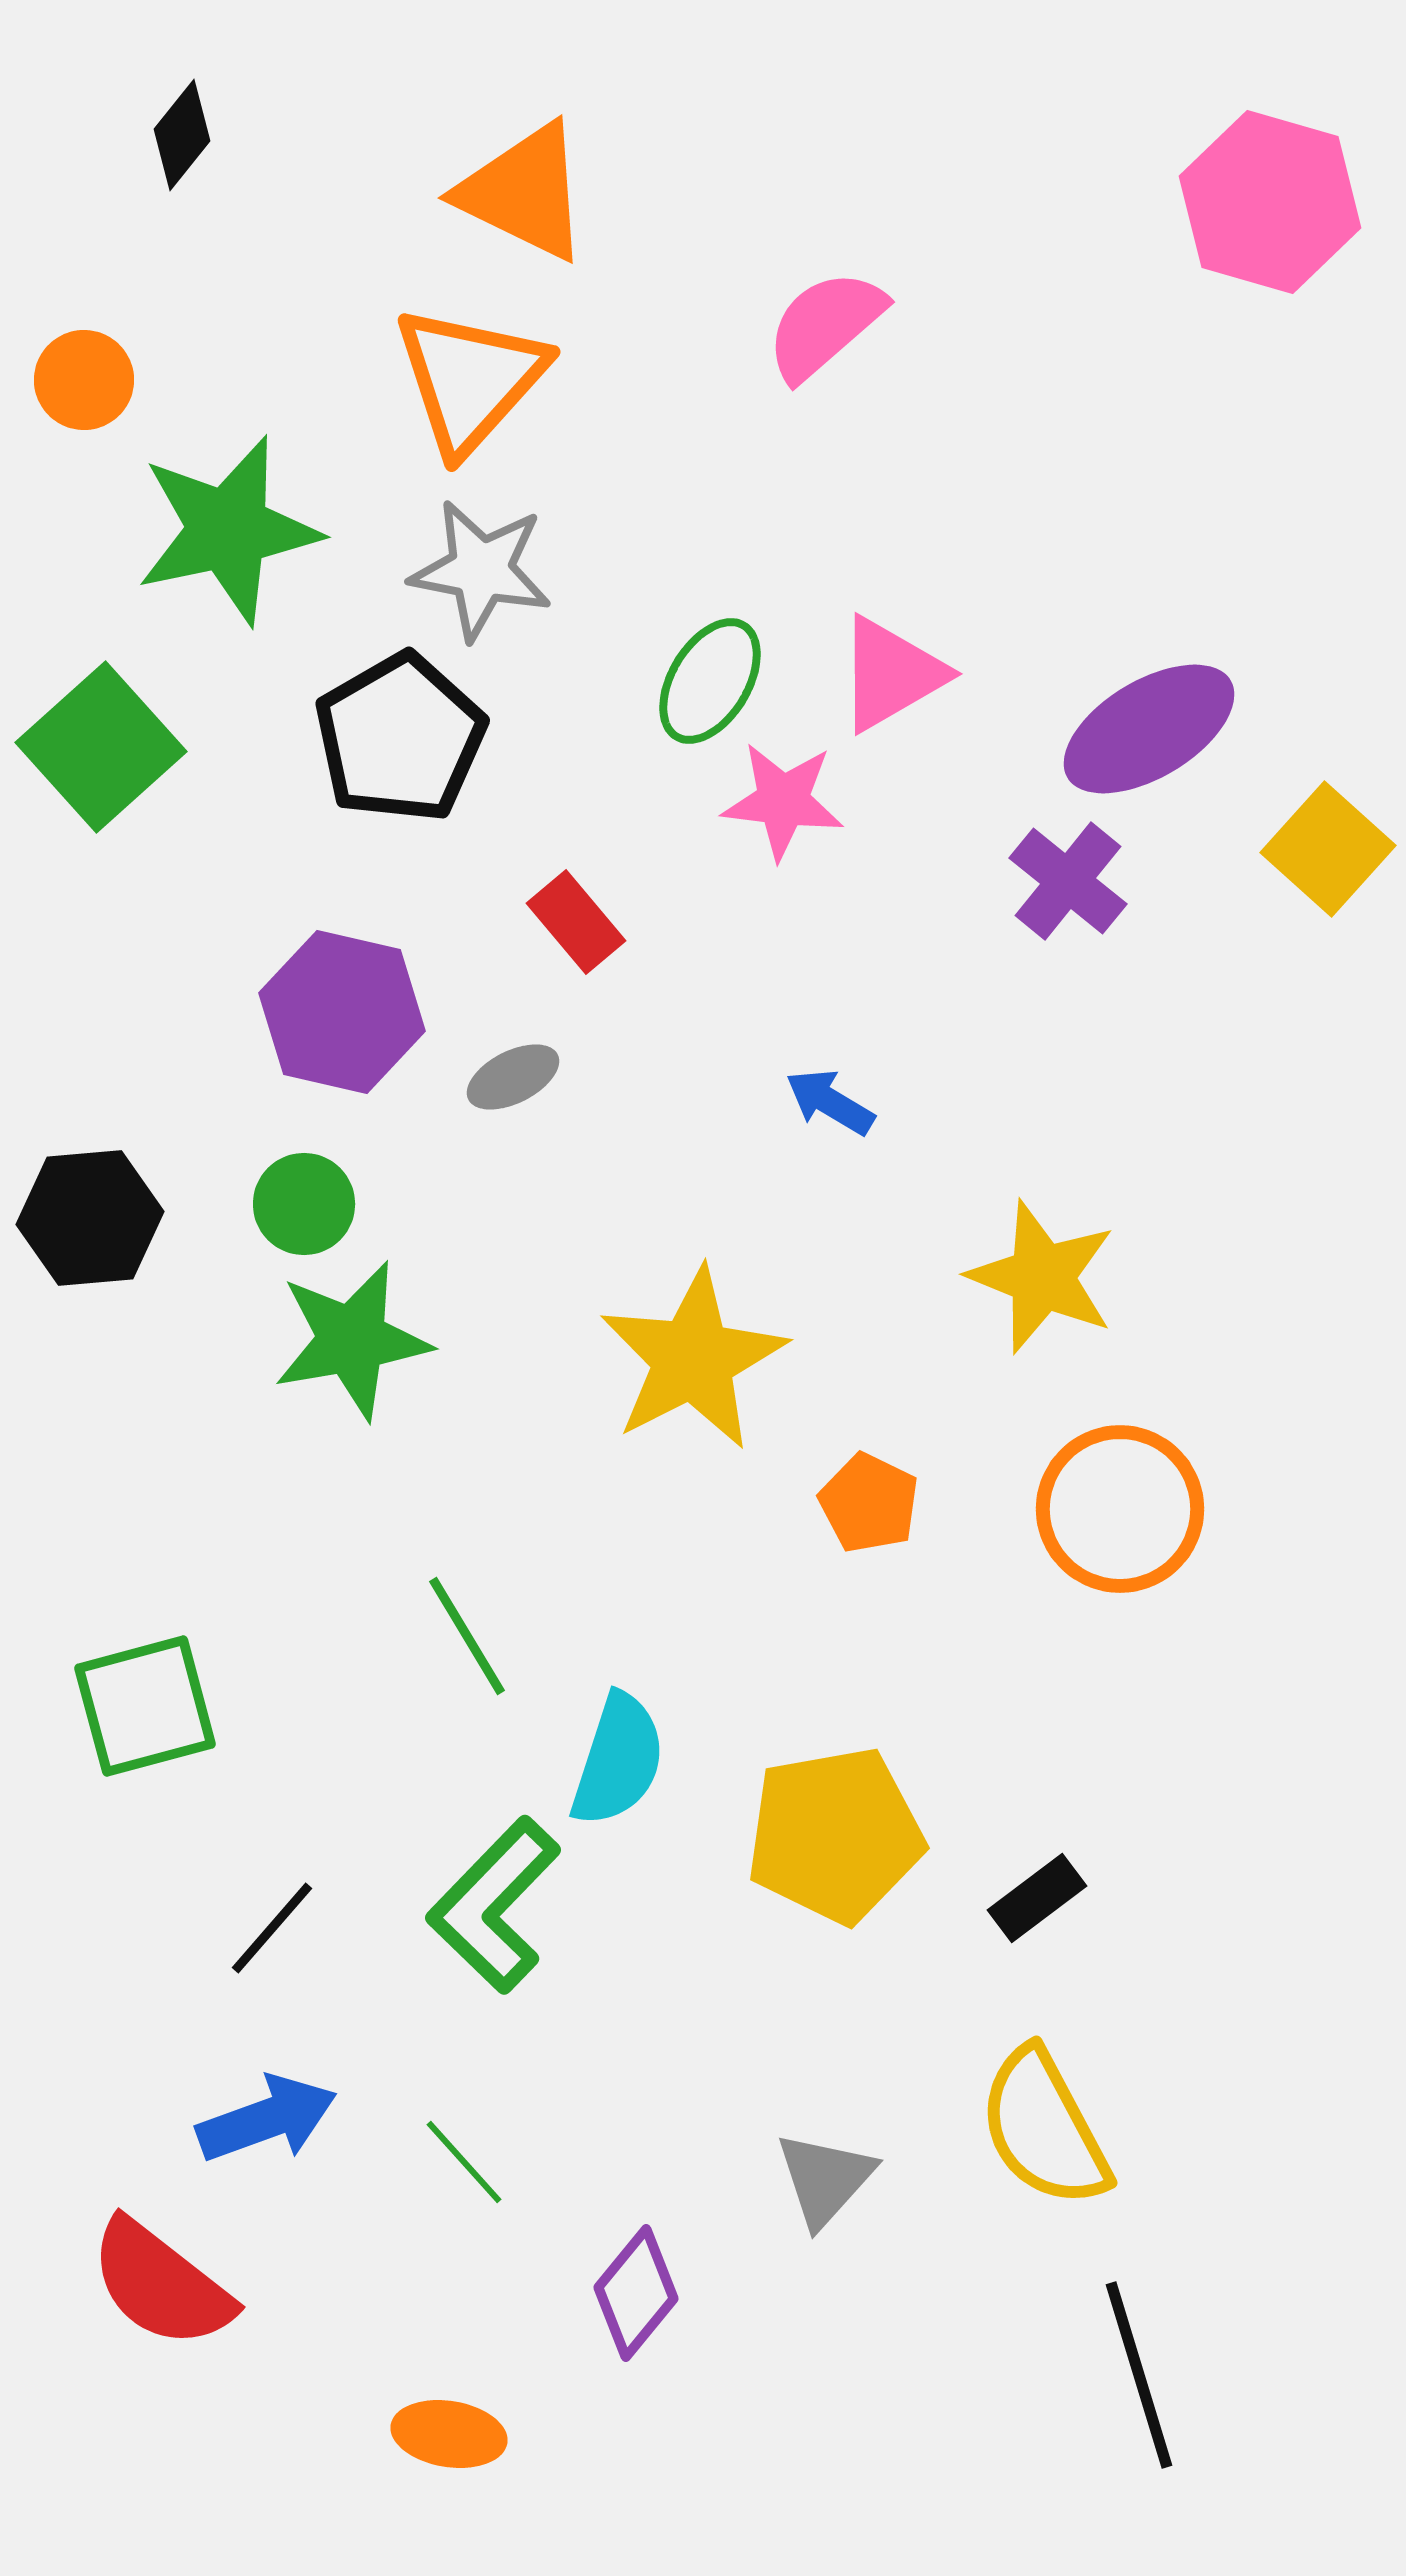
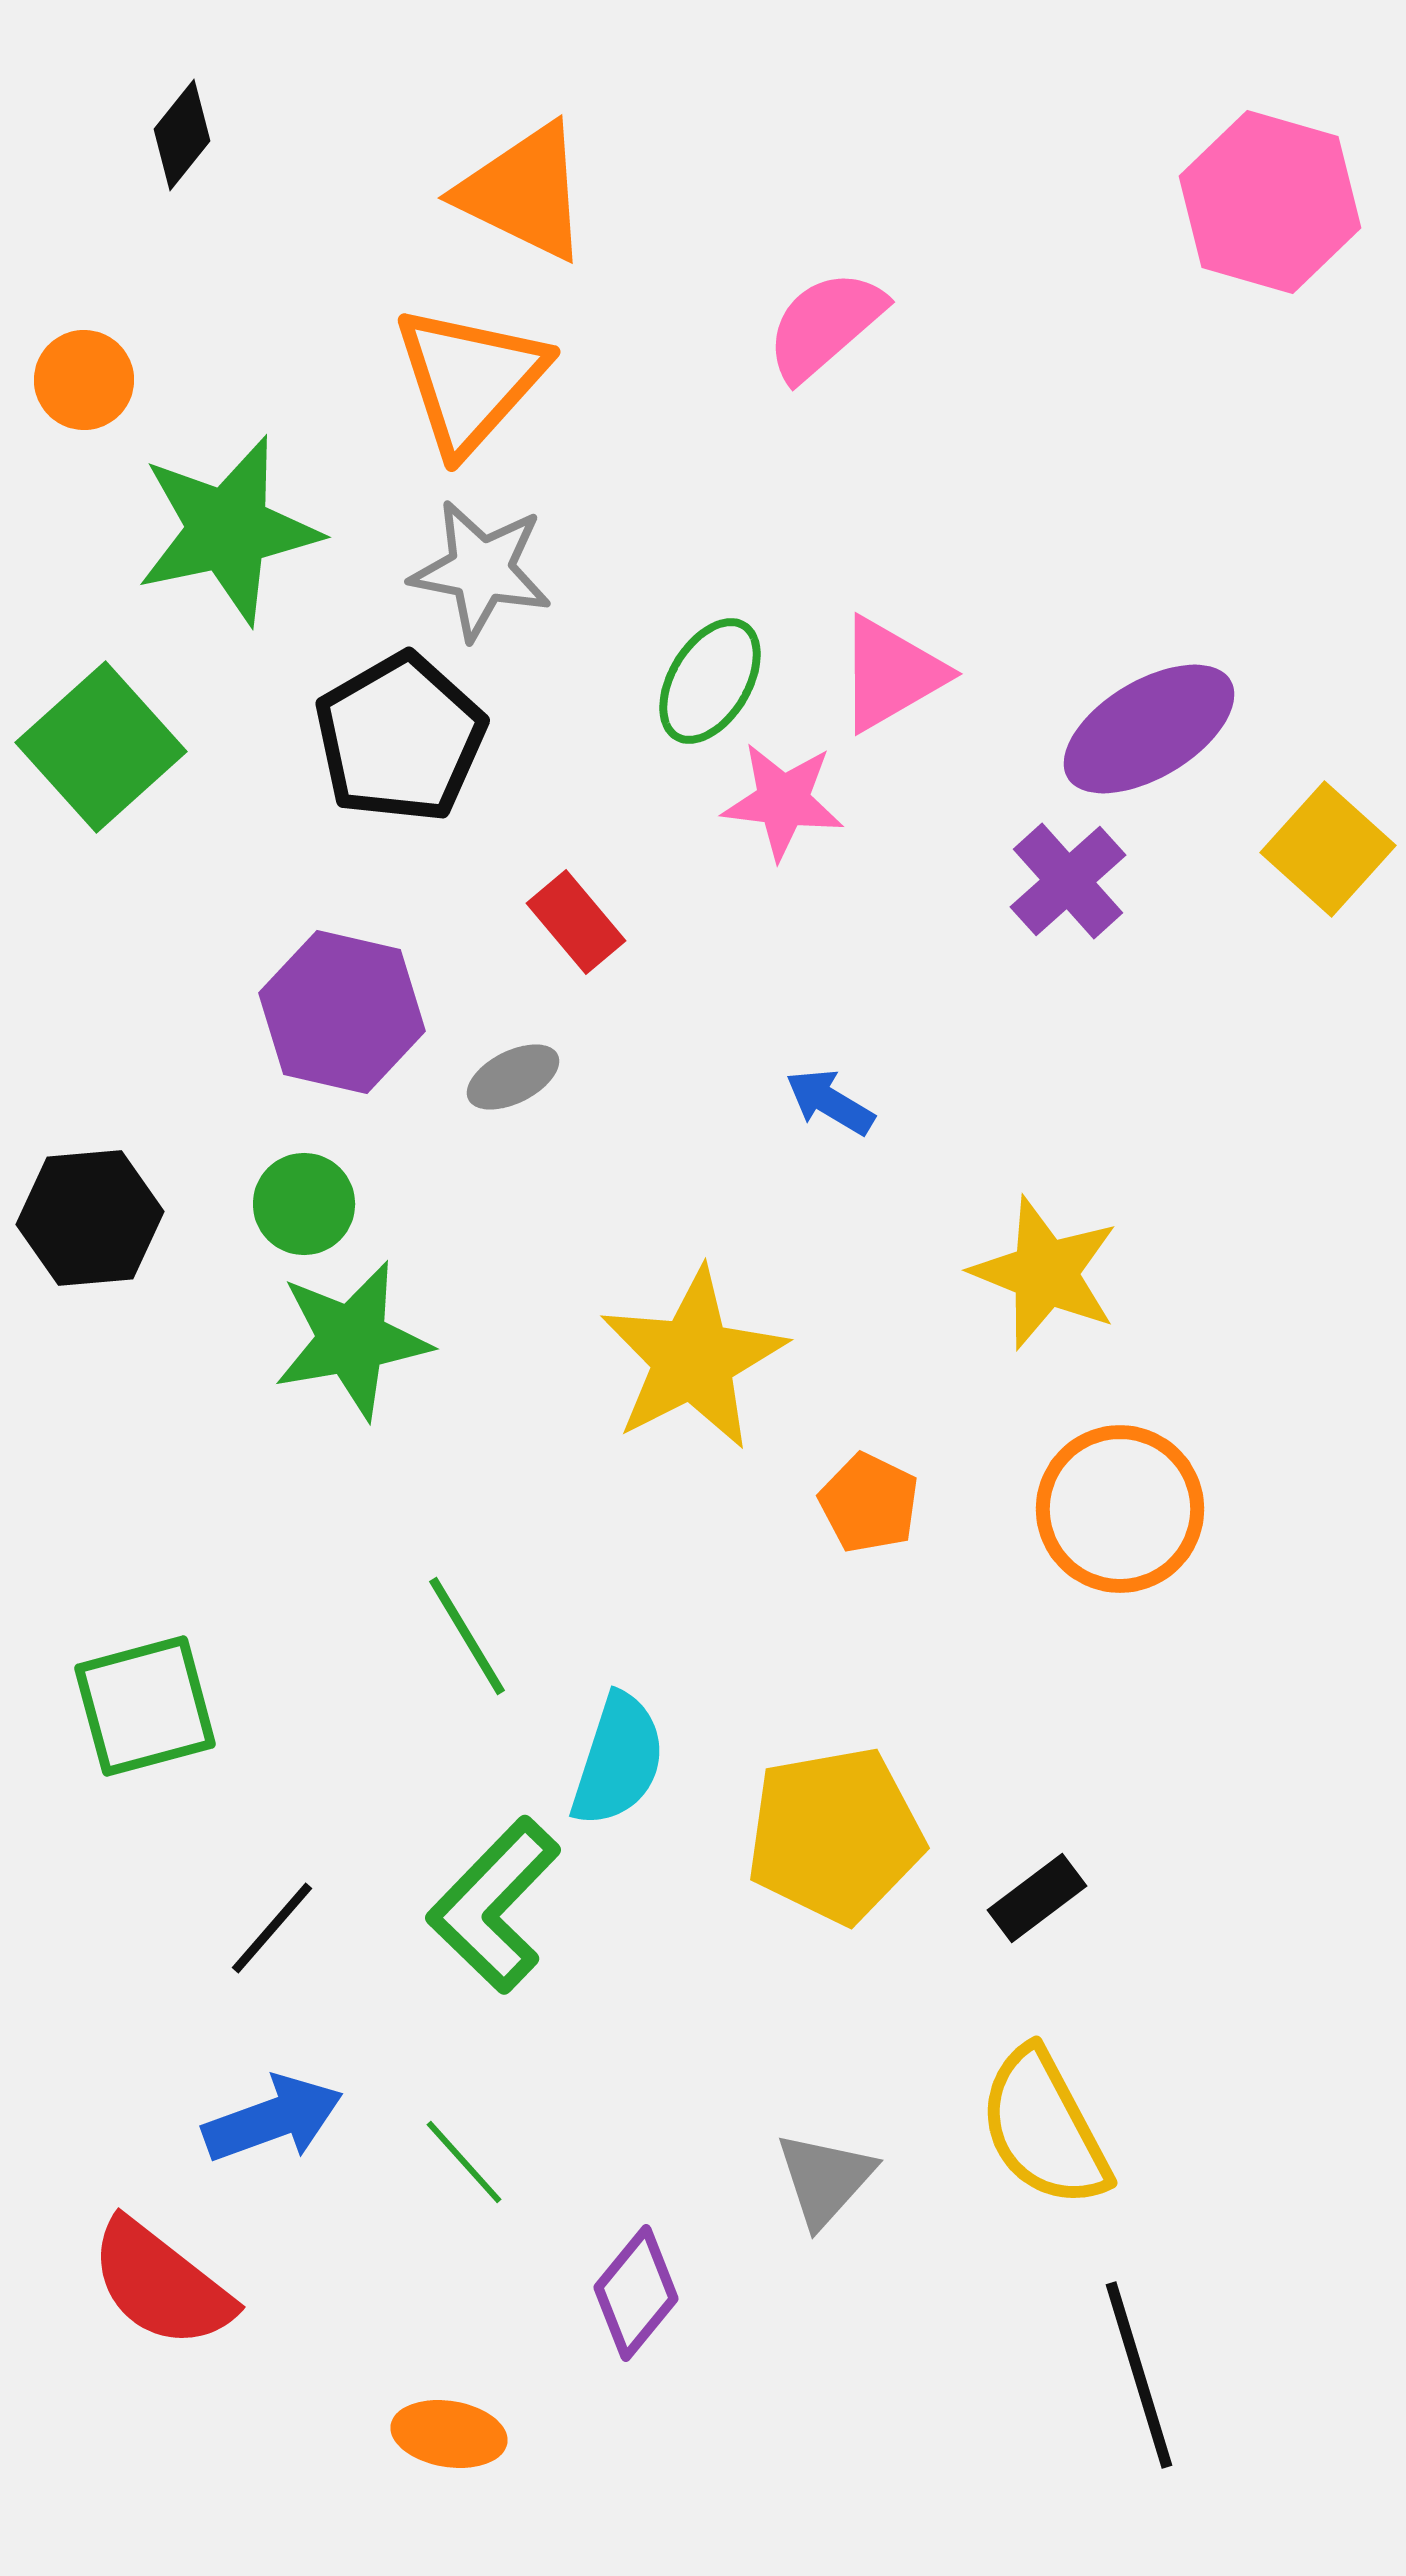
purple cross at (1068, 881): rotated 9 degrees clockwise
yellow star at (1042, 1277): moved 3 px right, 4 px up
blue arrow at (267, 2119): moved 6 px right
